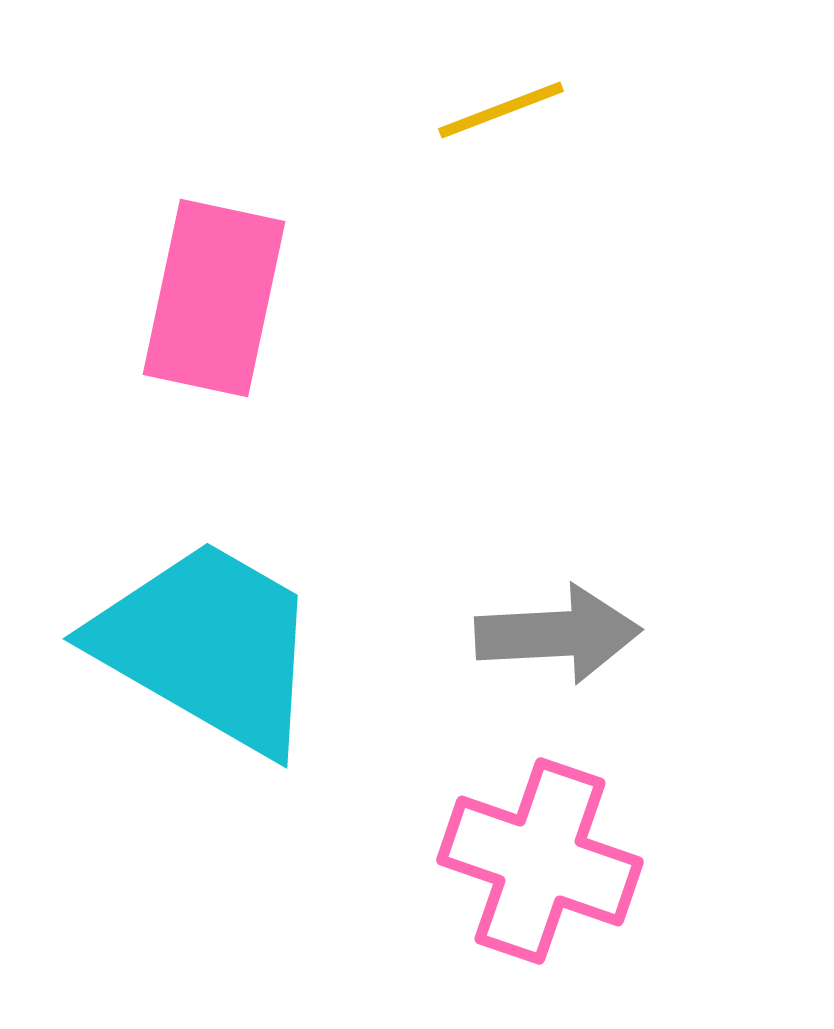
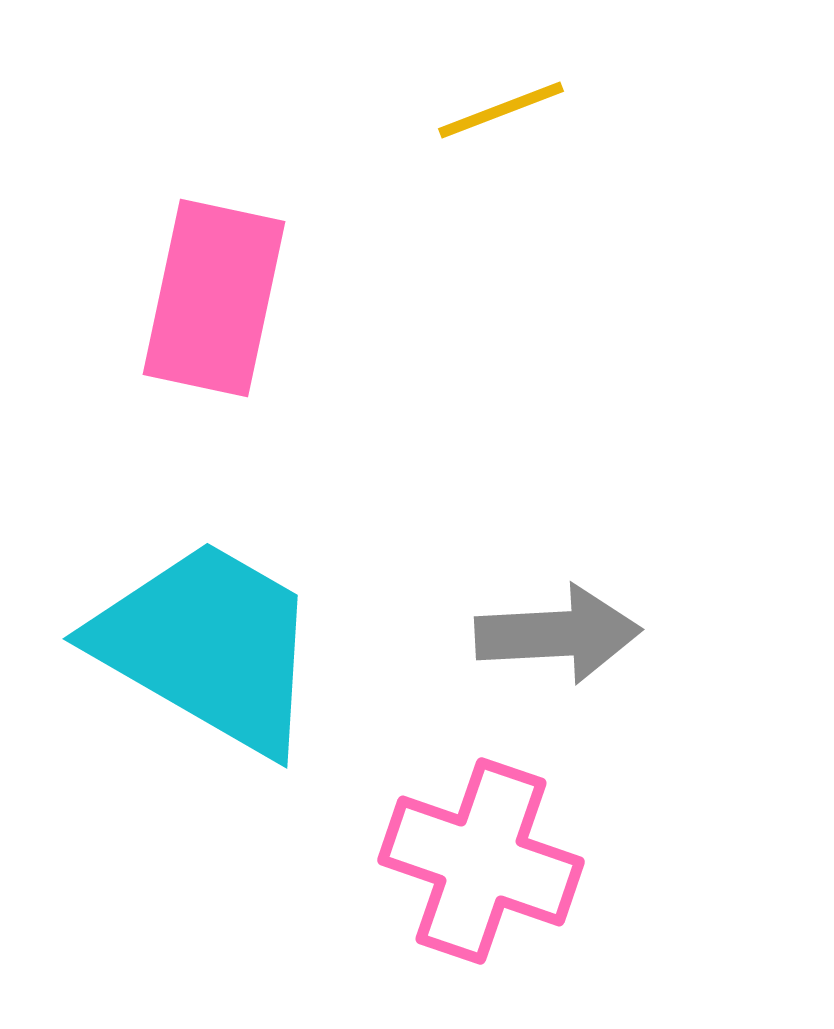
pink cross: moved 59 px left
